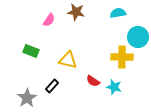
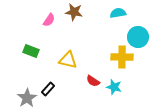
brown star: moved 2 px left
black rectangle: moved 4 px left, 3 px down
